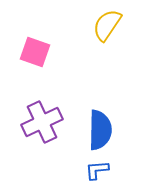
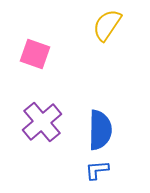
pink square: moved 2 px down
purple cross: rotated 15 degrees counterclockwise
